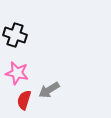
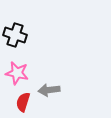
gray arrow: rotated 25 degrees clockwise
red semicircle: moved 1 px left, 2 px down
